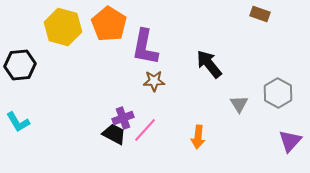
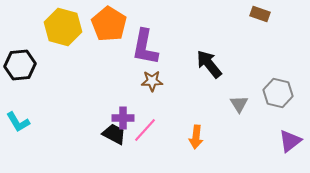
brown star: moved 2 px left
gray hexagon: rotated 16 degrees counterclockwise
purple cross: rotated 20 degrees clockwise
orange arrow: moved 2 px left
purple triangle: rotated 10 degrees clockwise
